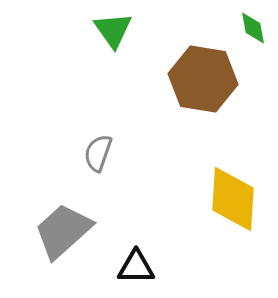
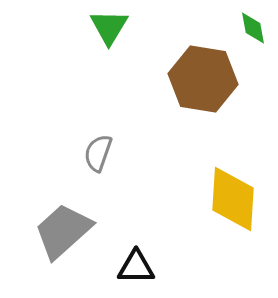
green triangle: moved 4 px left, 3 px up; rotated 6 degrees clockwise
